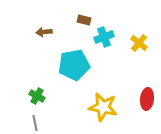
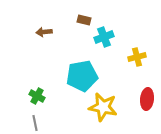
yellow cross: moved 2 px left, 14 px down; rotated 36 degrees clockwise
cyan pentagon: moved 8 px right, 11 px down
